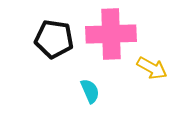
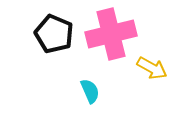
pink cross: rotated 12 degrees counterclockwise
black pentagon: moved 5 px up; rotated 15 degrees clockwise
